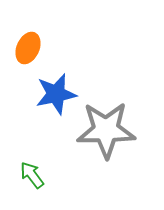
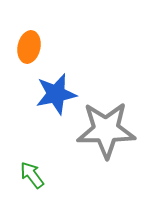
orange ellipse: moved 1 px right, 1 px up; rotated 12 degrees counterclockwise
